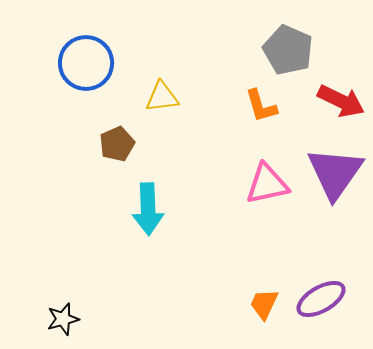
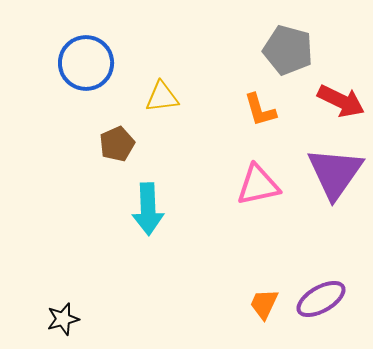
gray pentagon: rotated 9 degrees counterclockwise
orange L-shape: moved 1 px left, 4 px down
pink triangle: moved 9 px left, 1 px down
